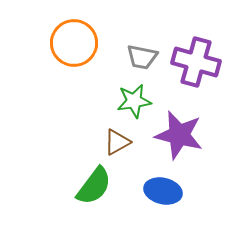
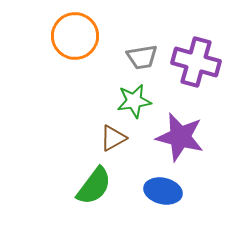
orange circle: moved 1 px right, 7 px up
gray trapezoid: rotated 20 degrees counterclockwise
purple star: moved 1 px right, 2 px down
brown triangle: moved 4 px left, 4 px up
